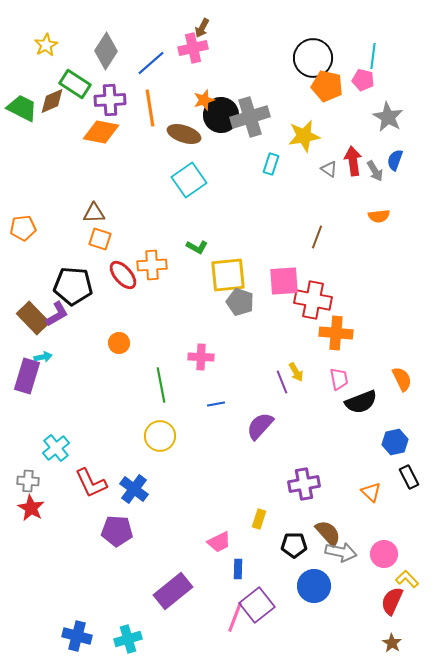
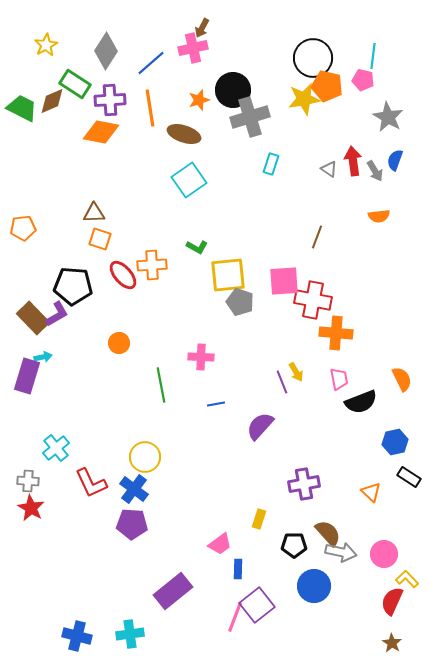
orange star at (204, 100): moved 5 px left
black circle at (221, 115): moved 12 px right, 25 px up
yellow star at (304, 136): moved 37 px up
yellow circle at (160, 436): moved 15 px left, 21 px down
black rectangle at (409, 477): rotated 30 degrees counterclockwise
purple pentagon at (117, 531): moved 15 px right, 7 px up
pink trapezoid at (219, 542): moved 1 px right, 2 px down; rotated 10 degrees counterclockwise
cyan cross at (128, 639): moved 2 px right, 5 px up; rotated 8 degrees clockwise
